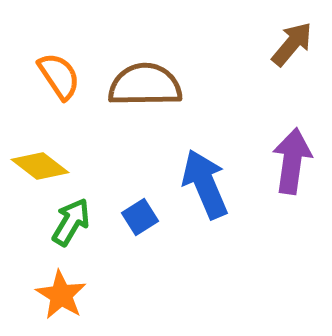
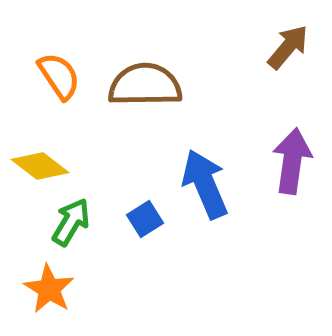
brown arrow: moved 4 px left, 3 px down
blue square: moved 5 px right, 2 px down
orange star: moved 12 px left, 6 px up
